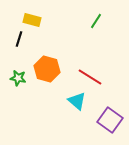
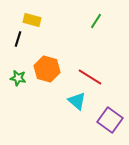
black line: moved 1 px left
